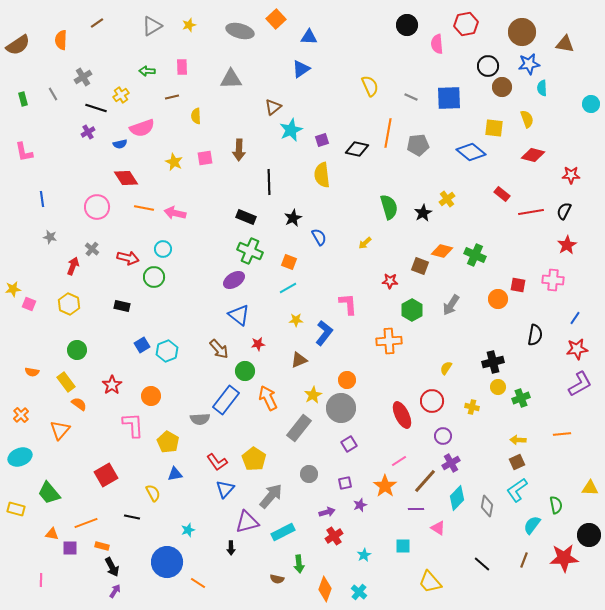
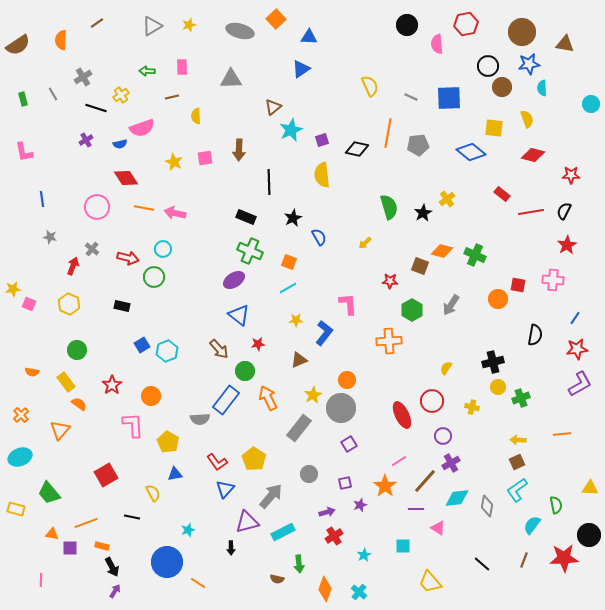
purple cross at (88, 132): moved 2 px left, 8 px down
cyan diamond at (457, 498): rotated 40 degrees clockwise
